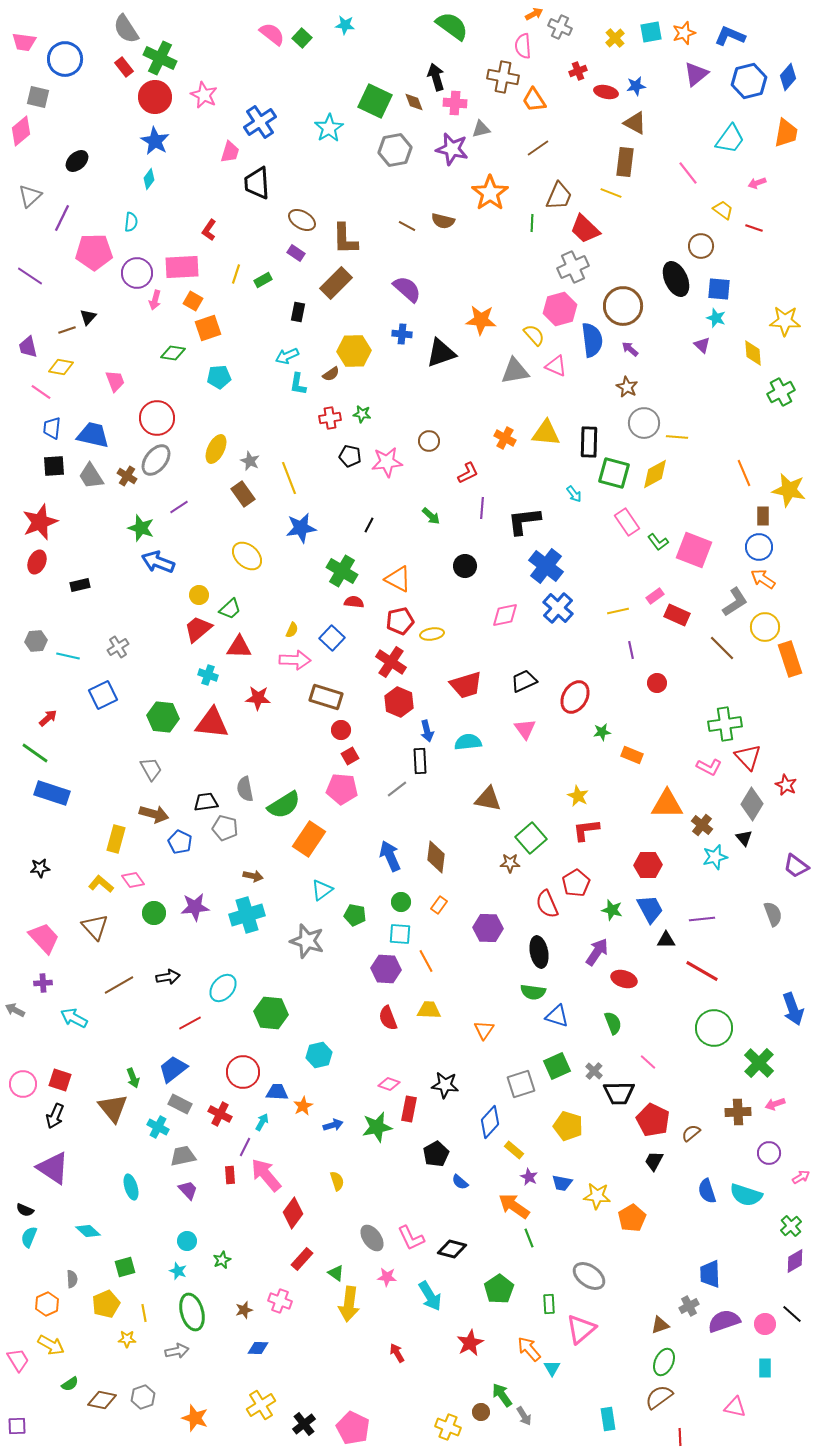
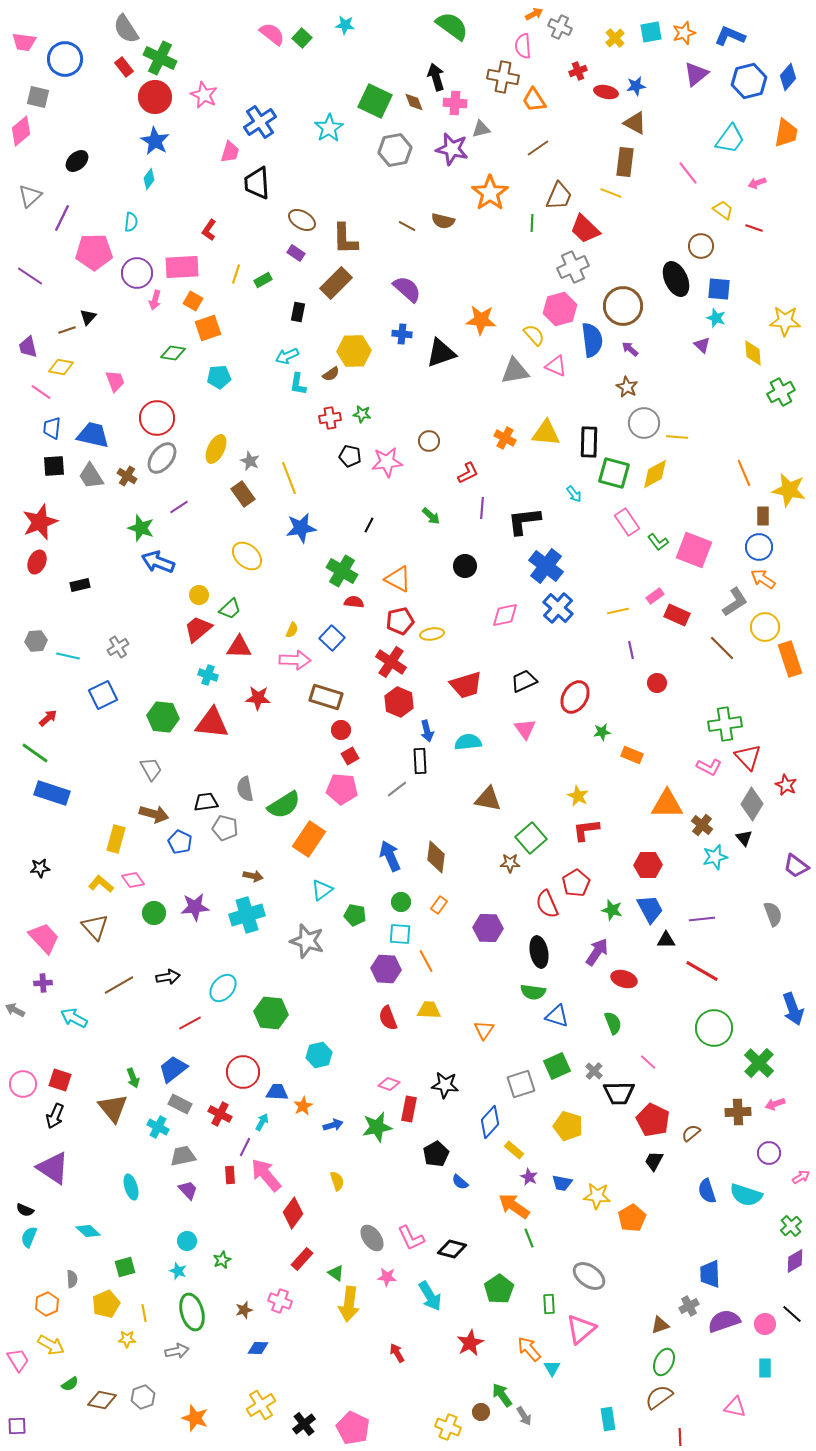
gray ellipse at (156, 460): moved 6 px right, 2 px up
